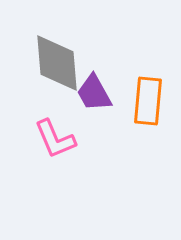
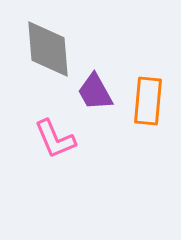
gray diamond: moved 9 px left, 14 px up
purple trapezoid: moved 1 px right, 1 px up
